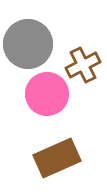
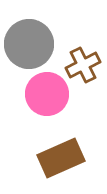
gray circle: moved 1 px right
brown rectangle: moved 4 px right
